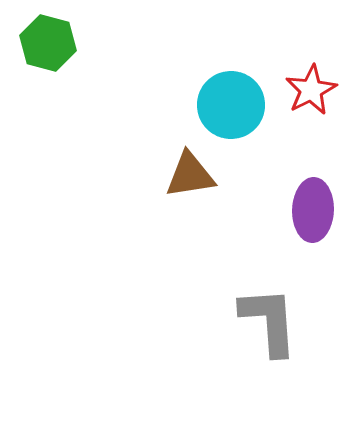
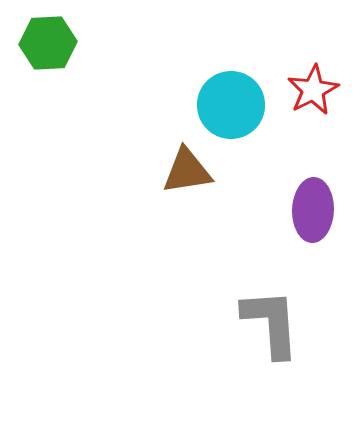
green hexagon: rotated 18 degrees counterclockwise
red star: moved 2 px right
brown triangle: moved 3 px left, 4 px up
gray L-shape: moved 2 px right, 2 px down
